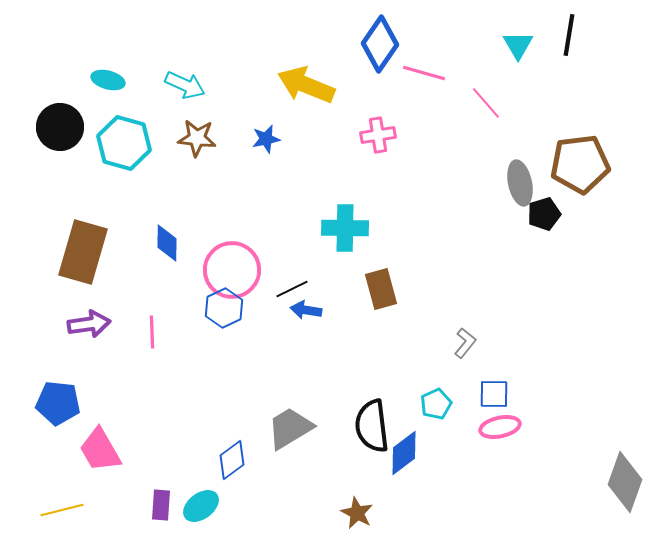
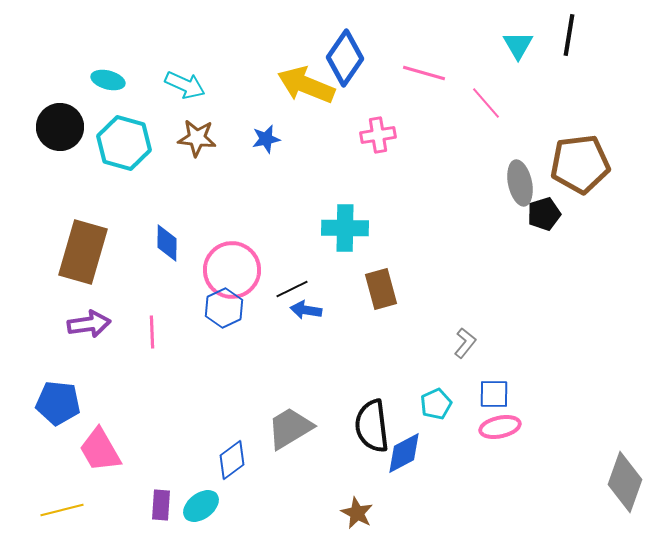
blue diamond at (380, 44): moved 35 px left, 14 px down
blue diamond at (404, 453): rotated 9 degrees clockwise
